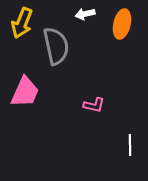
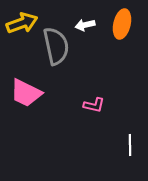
white arrow: moved 11 px down
yellow arrow: rotated 132 degrees counterclockwise
pink trapezoid: moved 1 px right, 1 px down; rotated 92 degrees clockwise
